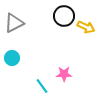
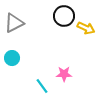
yellow arrow: moved 1 px down
